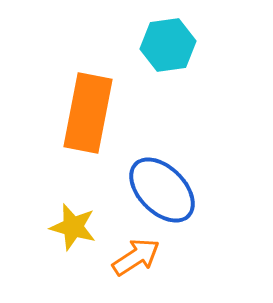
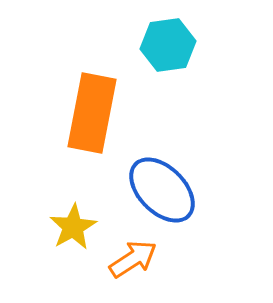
orange rectangle: moved 4 px right
yellow star: rotated 27 degrees clockwise
orange arrow: moved 3 px left, 2 px down
